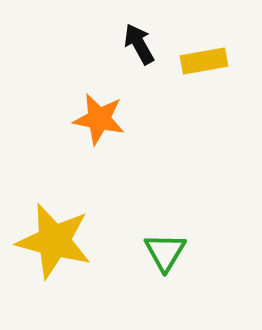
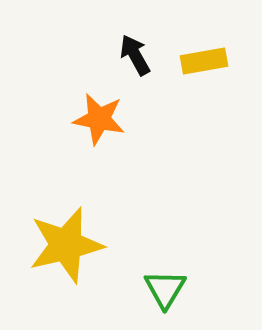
black arrow: moved 4 px left, 11 px down
yellow star: moved 12 px right, 4 px down; rotated 28 degrees counterclockwise
green triangle: moved 37 px down
